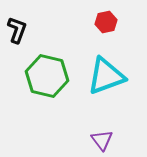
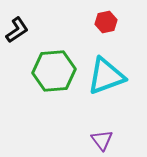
black L-shape: rotated 36 degrees clockwise
green hexagon: moved 7 px right, 5 px up; rotated 18 degrees counterclockwise
